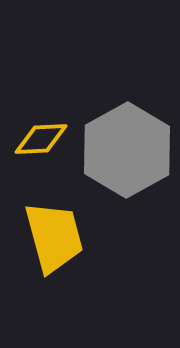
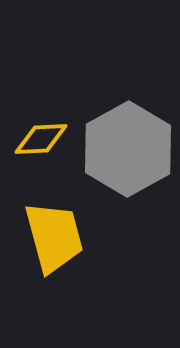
gray hexagon: moved 1 px right, 1 px up
